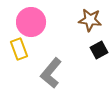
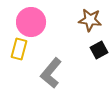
yellow rectangle: rotated 35 degrees clockwise
